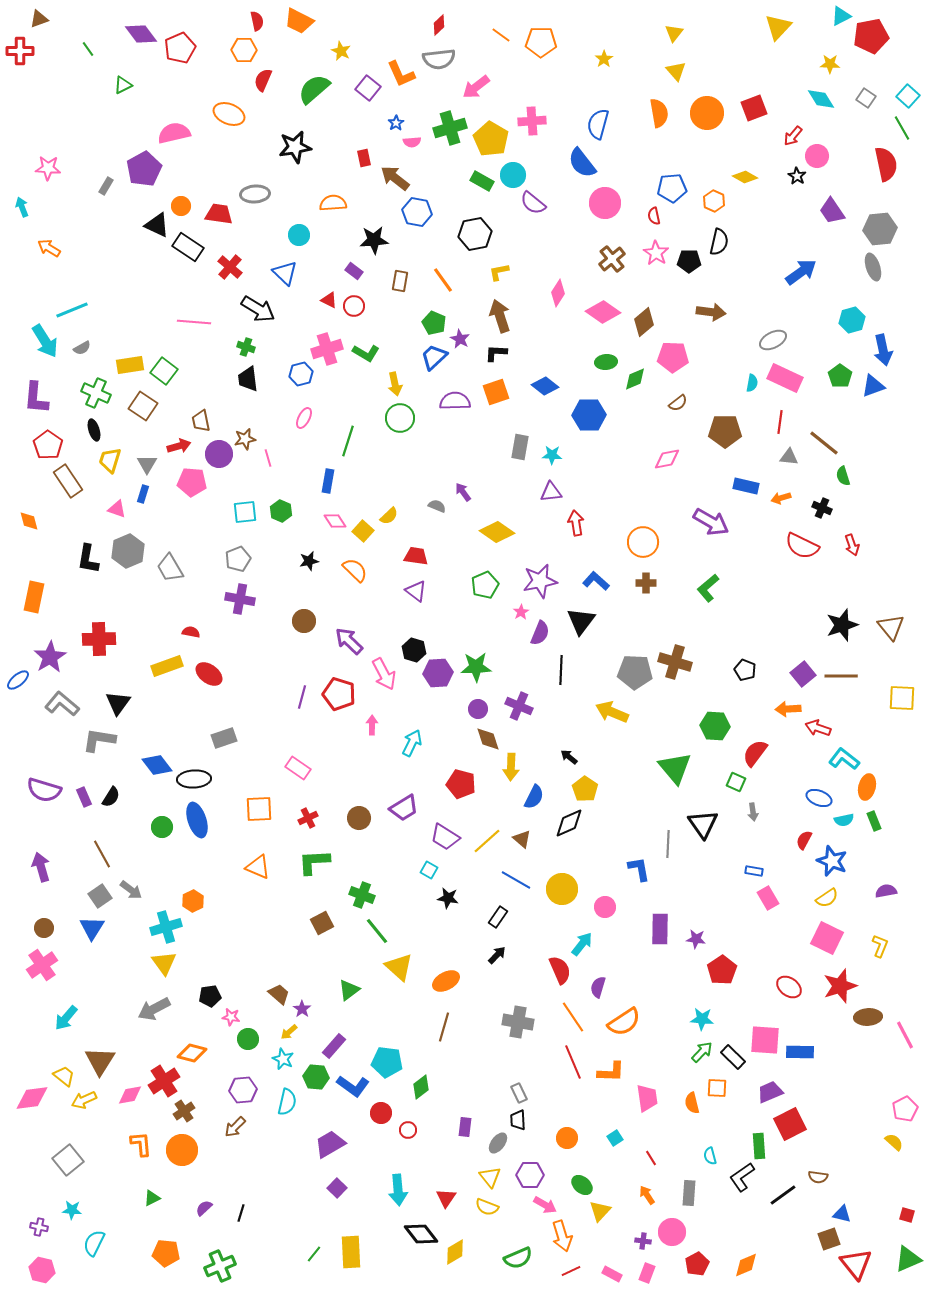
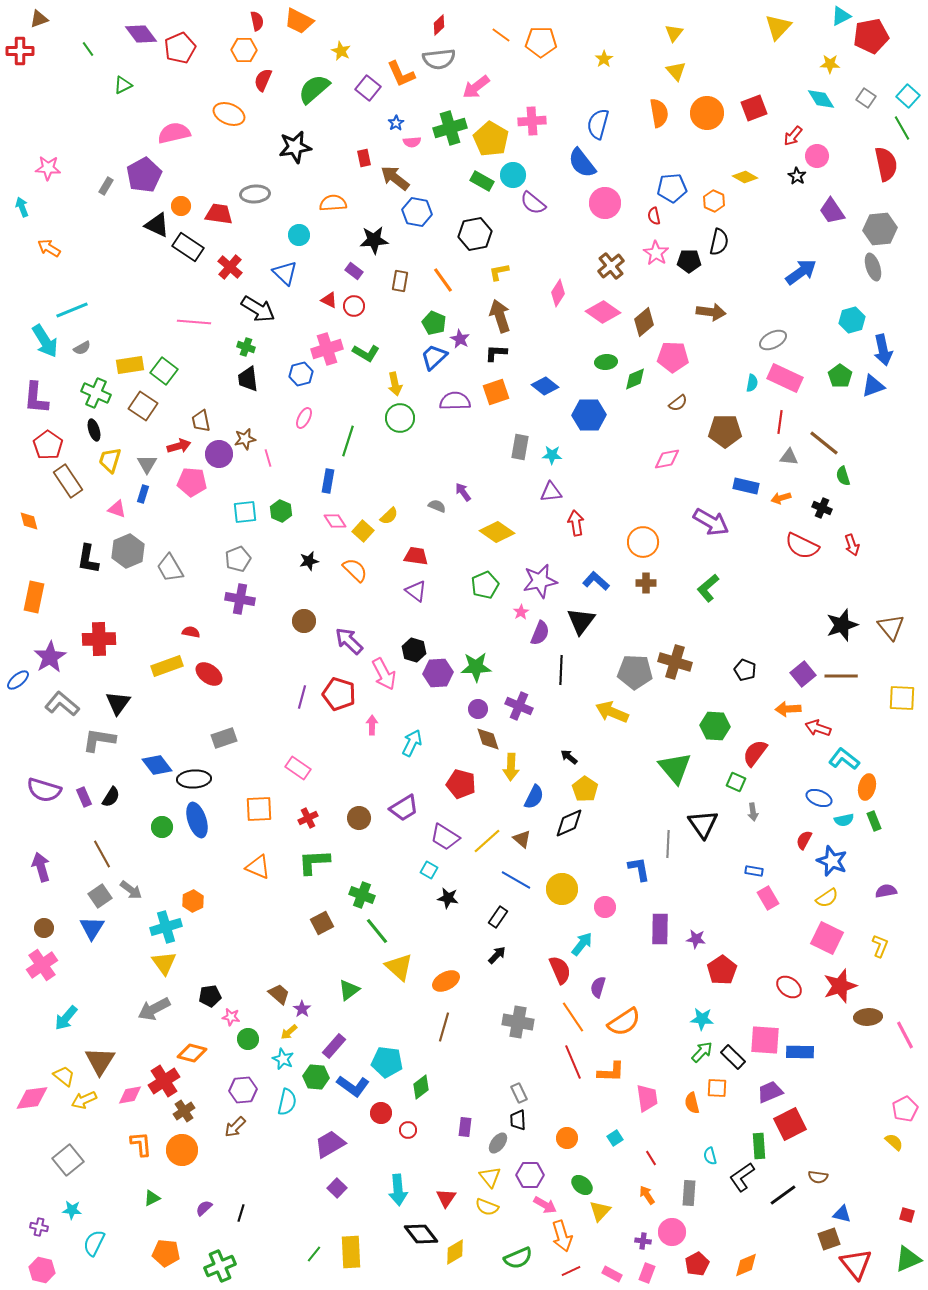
purple pentagon at (144, 169): moved 6 px down
brown cross at (612, 259): moved 1 px left, 7 px down
